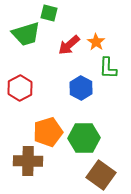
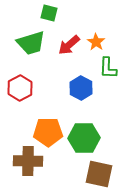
green trapezoid: moved 5 px right, 9 px down
orange pentagon: rotated 16 degrees clockwise
brown square: moved 2 px left, 1 px up; rotated 24 degrees counterclockwise
